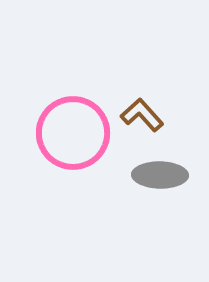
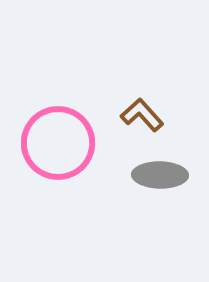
pink circle: moved 15 px left, 10 px down
